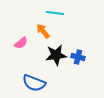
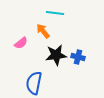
blue semicircle: rotated 80 degrees clockwise
